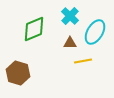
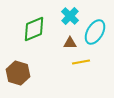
yellow line: moved 2 px left, 1 px down
